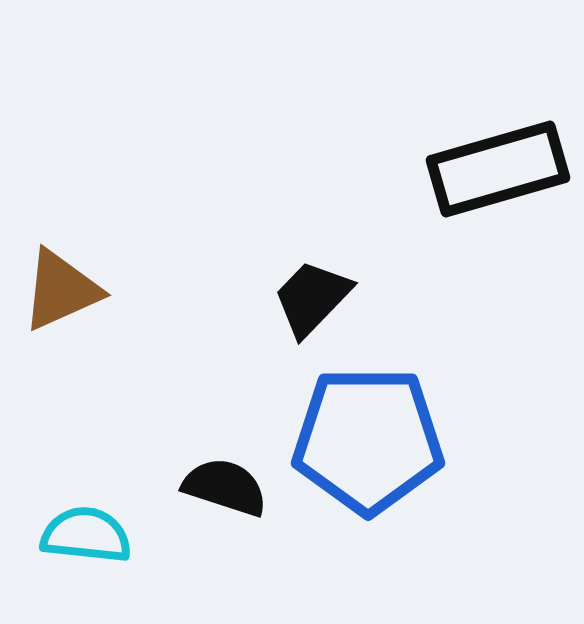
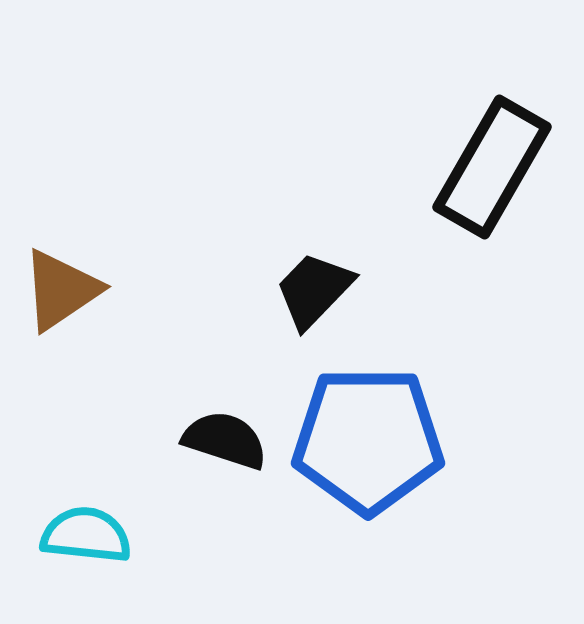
black rectangle: moved 6 px left, 2 px up; rotated 44 degrees counterclockwise
brown triangle: rotated 10 degrees counterclockwise
black trapezoid: moved 2 px right, 8 px up
black semicircle: moved 47 px up
